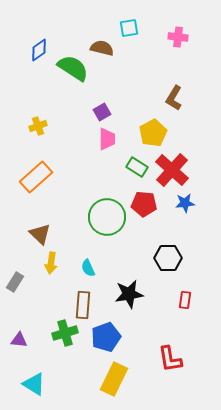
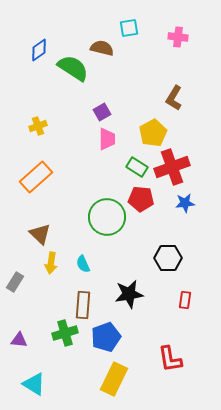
red cross: moved 3 px up; rotated 28 degrees clockwise
red pentagon: moved 3 px left, 5 px up
cyan semicircle: moved 5 px left, 4 px up
